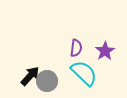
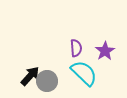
purple semicircle: rotated 12 degrees counterclockwise
